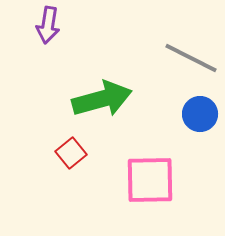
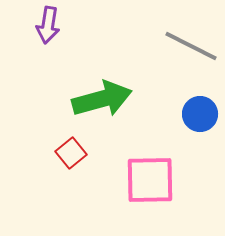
gray line: moved 12 px up
